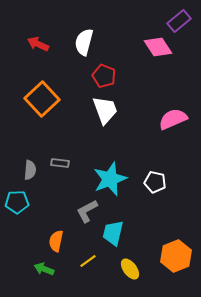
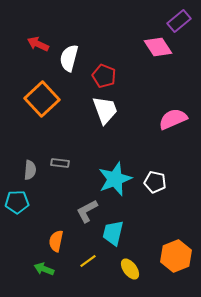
white semicircle: moved 15 px left, 16 px down
cyan star: moved 5 px right
